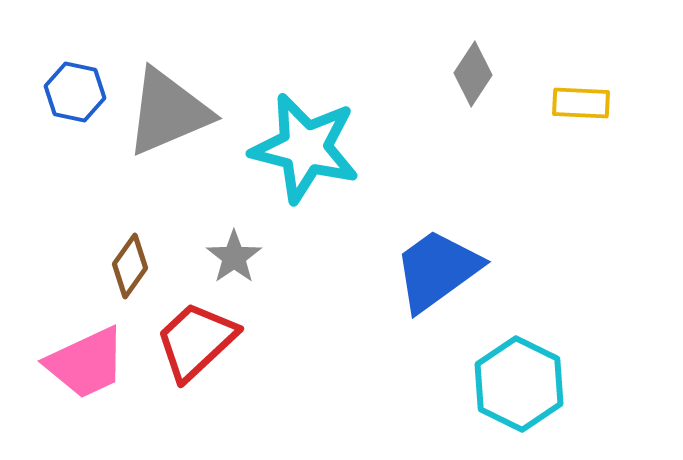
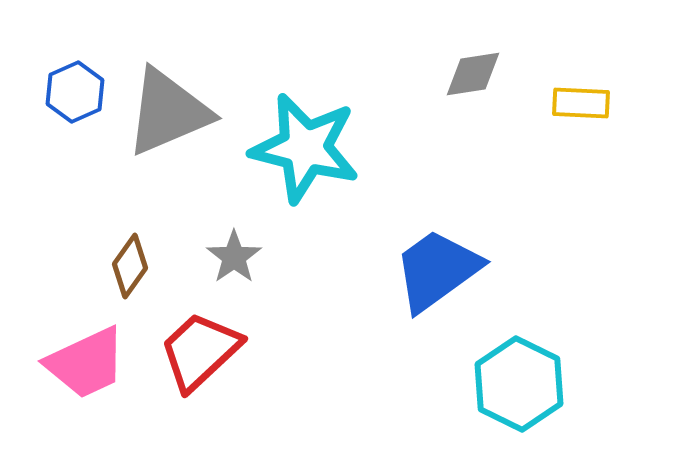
gray diamond: rotated 48 degrees clockwise
blue hexagon: rotated 24 degrees clockwise
red trapezoid: moved 4 px right, 10 px down
